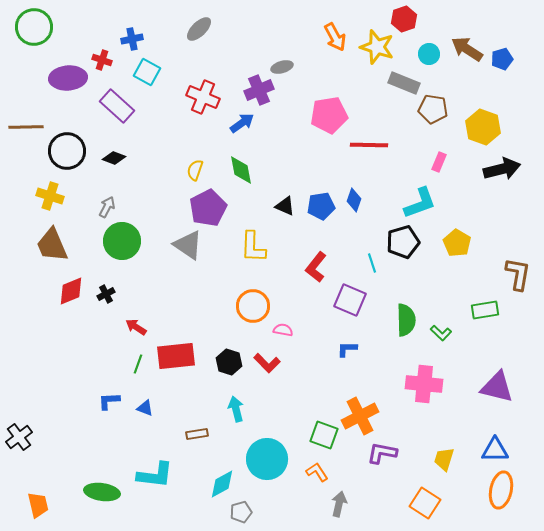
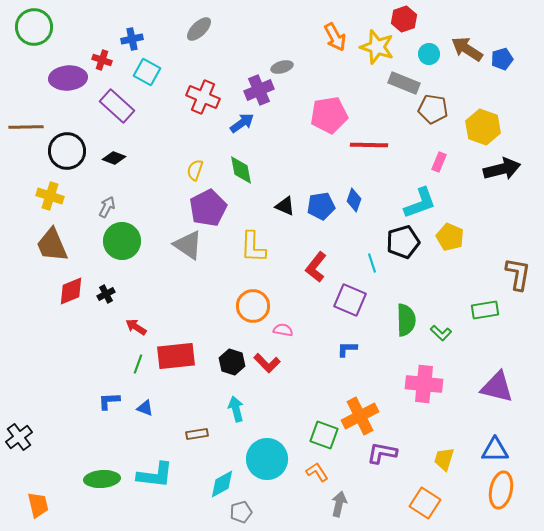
yellow pentagon at (457, 243): moved 7 px left, 6 px up; rotated 8 degrees counterclockwise
black hexagon at (229, 362): moved 3 px right
green ellipse at (102, 492): moved 13 px up; rotated 12 degrees counterclockwise
